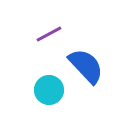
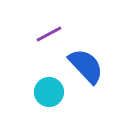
cyan circle: moved 2 px down
